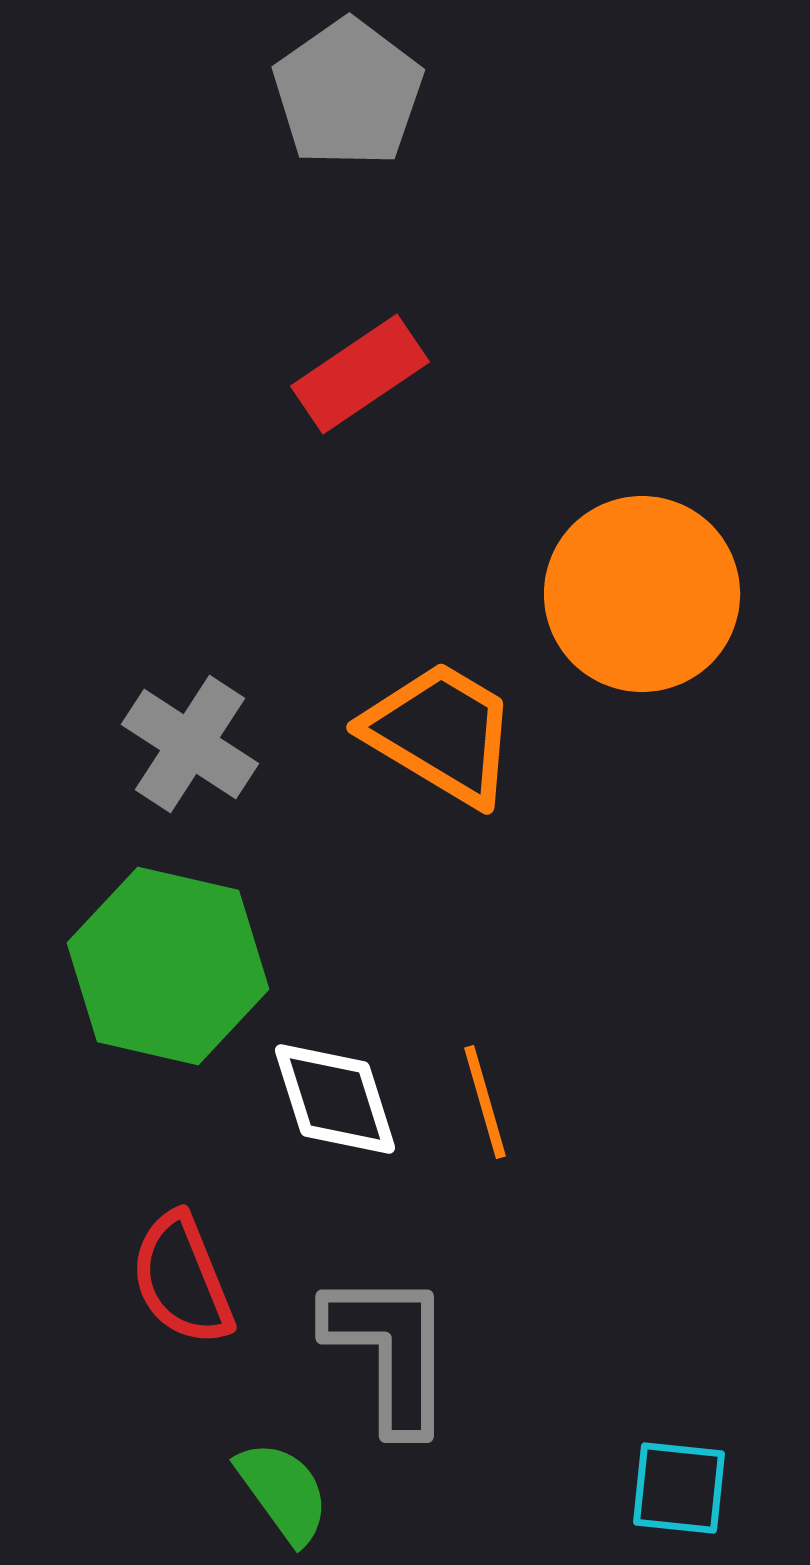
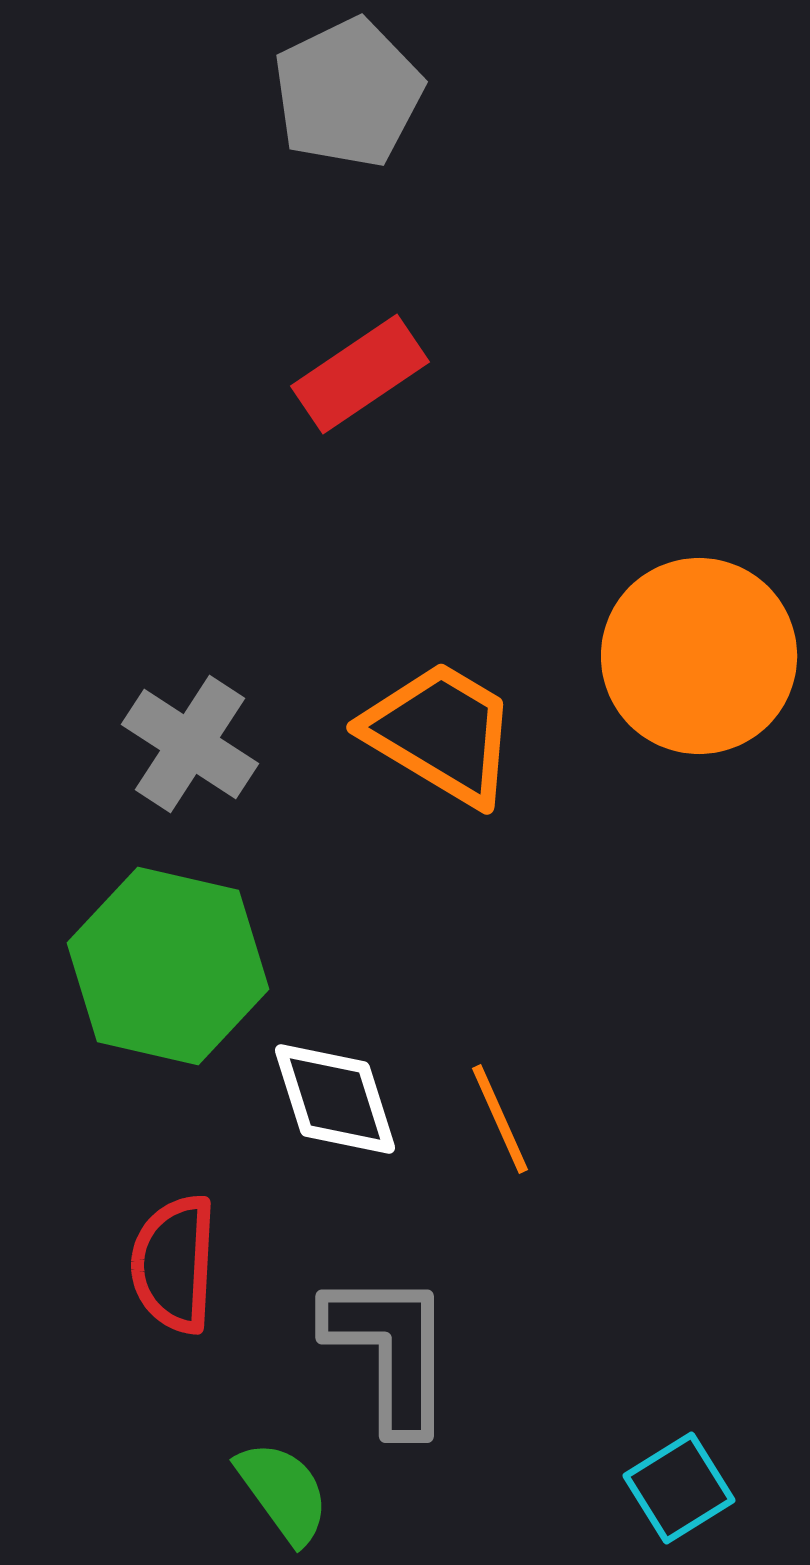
gray pentagon: rotated 9 degrees clockwise
orange circle: moved 57 px right, 62 px down
orange line: moved 15 px right, 17 px down; rotated 8 degrees counterclockwise
red semicircle: moved 8 px left, 15 px up; rotated 25 degrees clockwise
cyan square: rotated 38 degrees counterclockwise
